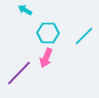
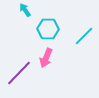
cyan arrow: rotated 24 degrees clockwise
cyan hexagon: moved 4 px up
